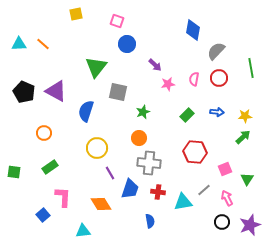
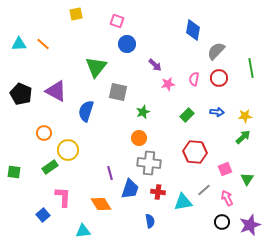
black pentagon at (24, 92): moved 3 px left, 2 px down
yellow circle at (97, 148): moved 29 px left, 2 px down
purple line at (110, 173): rotated 16 degrees clockwise
